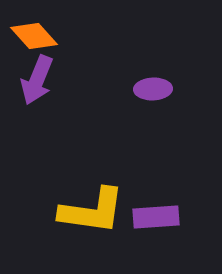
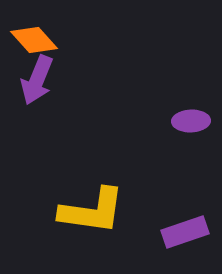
orange diamond: moved 4 px down
purple ellipse: moved 38 px right, 32 px down
purple rectangle: moved 29 px right, 15 px down; rotated 15 degrees counterclockwise
